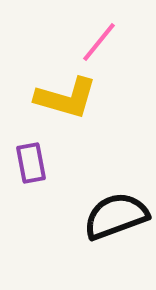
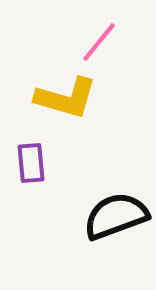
purple rectangle: rotated 6 degrees clockwise
